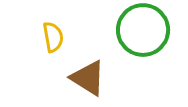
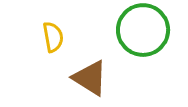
brown triangle: moved 2 px right
